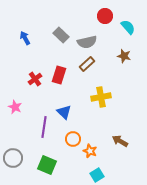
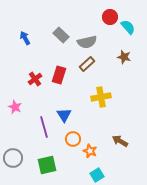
red circle: moved 5 px right, 1 px down
brown star: moved 1 px down
blue triangle: moved 3 px down; rotated 14 degrees clockwise
purple line: rotated 25 degrees counterclockwise
green square: rotated 36 degrees counterclockwise
